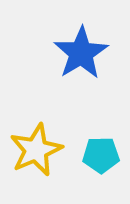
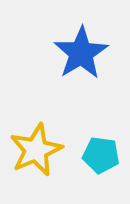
cyan pentagon: rotated 9 degrees clockwise
